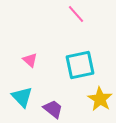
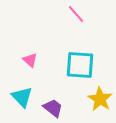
cyan square: rotated 16 degrees clockwise
purple trapezoid: moved 1 px up
